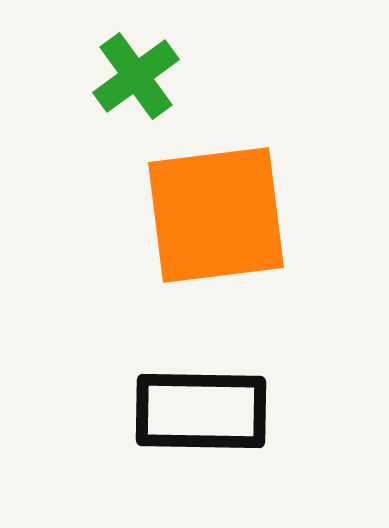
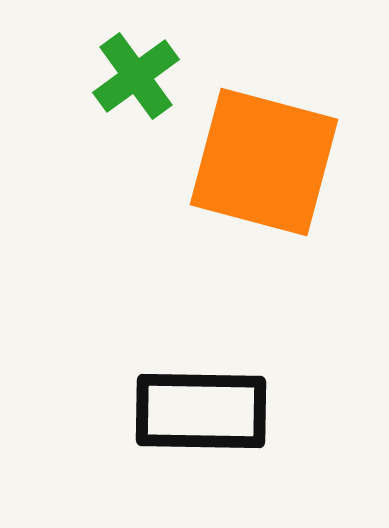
orange square: moved 48 px right, 53 px up; rotated 22 degrees clockwise
